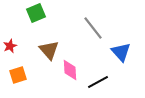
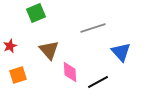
gray line: rotated 70 degrees counterclockwise
pink diamond: moved 2 px down
